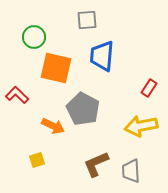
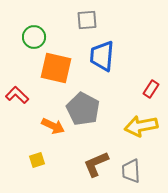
red rectangle: moved 2 px right, 1 px down
